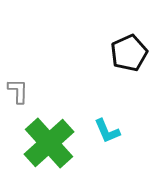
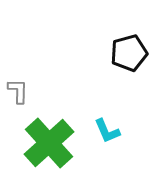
black pentagon: rotated 9 degrees clockwise
